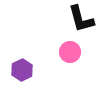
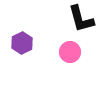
purple hexagon: moved 27 px up
